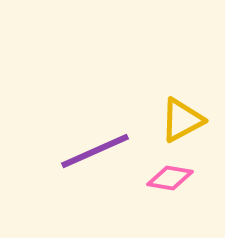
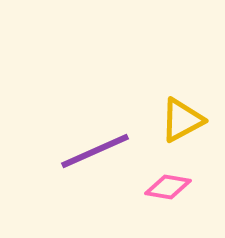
pink diamond: moved 2 px left, 9 px down
